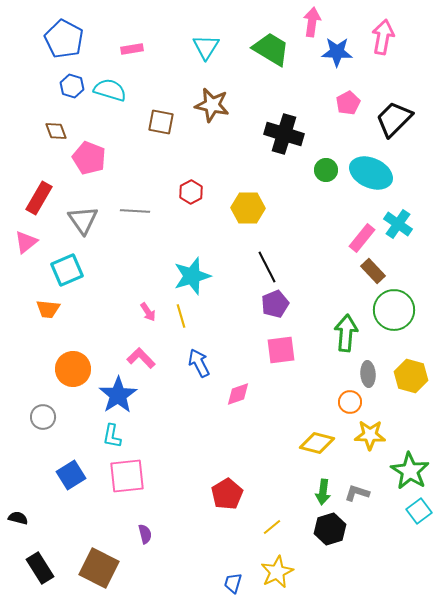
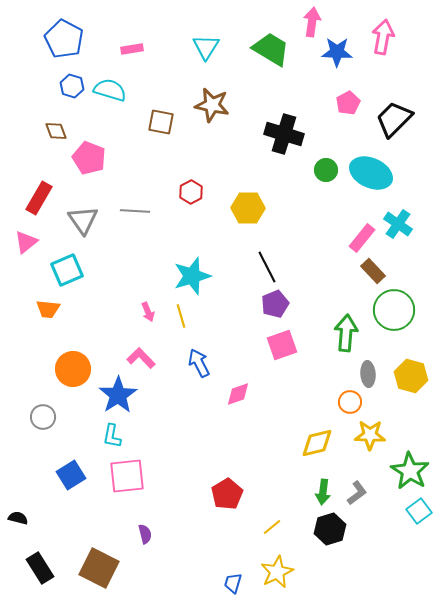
pink arrow at (148, 312): rotated 12 degrees clockwise
pink square at (281, 350): moved 1 px right, 5 px up; rotated 12 degrees counterclockwise
yellow diamond at (317, 443): rotated 28 degrees counterclockwise
gray L-shape at (357, 493): rotated 125 degrees clockwise
